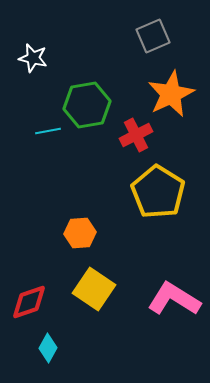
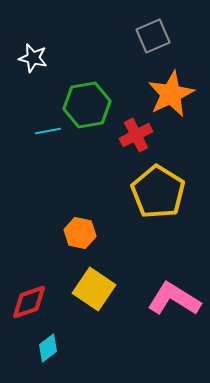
orange hexagon: rotated 16 degrees clockwise
cyan diamond: rotated 24 degrees clockwise
